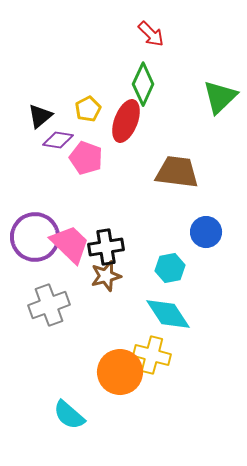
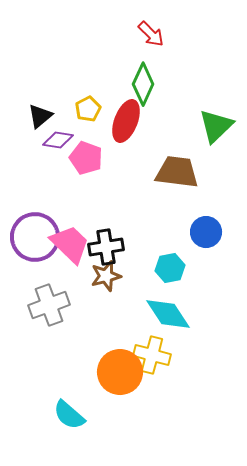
green triangle: moved 4 px left, 29 px down
